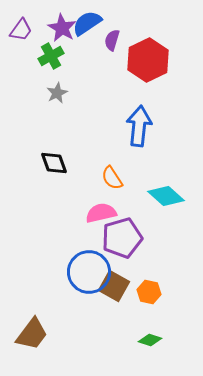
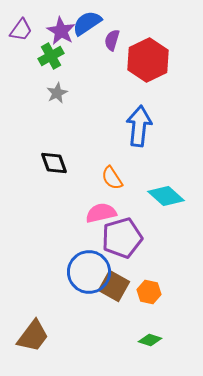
purple star: moved 1 px left, 3 px down
brown trapezoid: moved 1 px right, 2 px down
